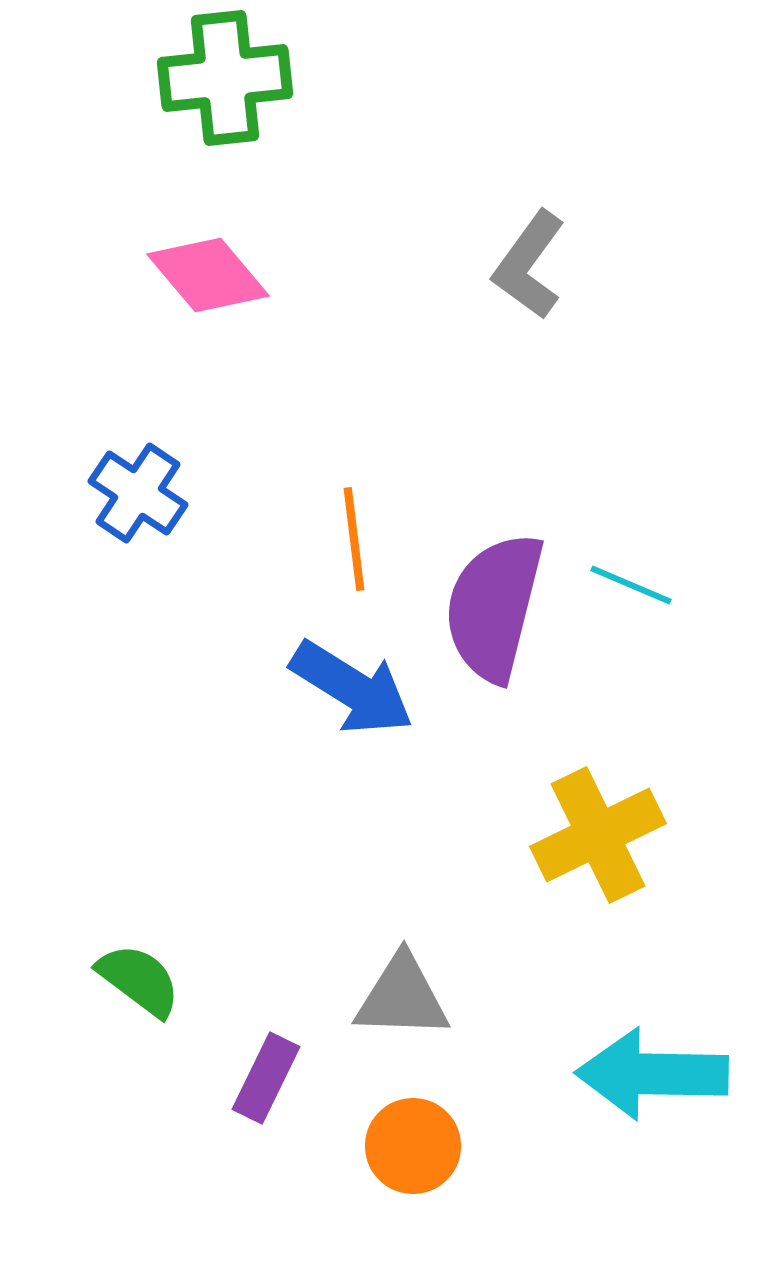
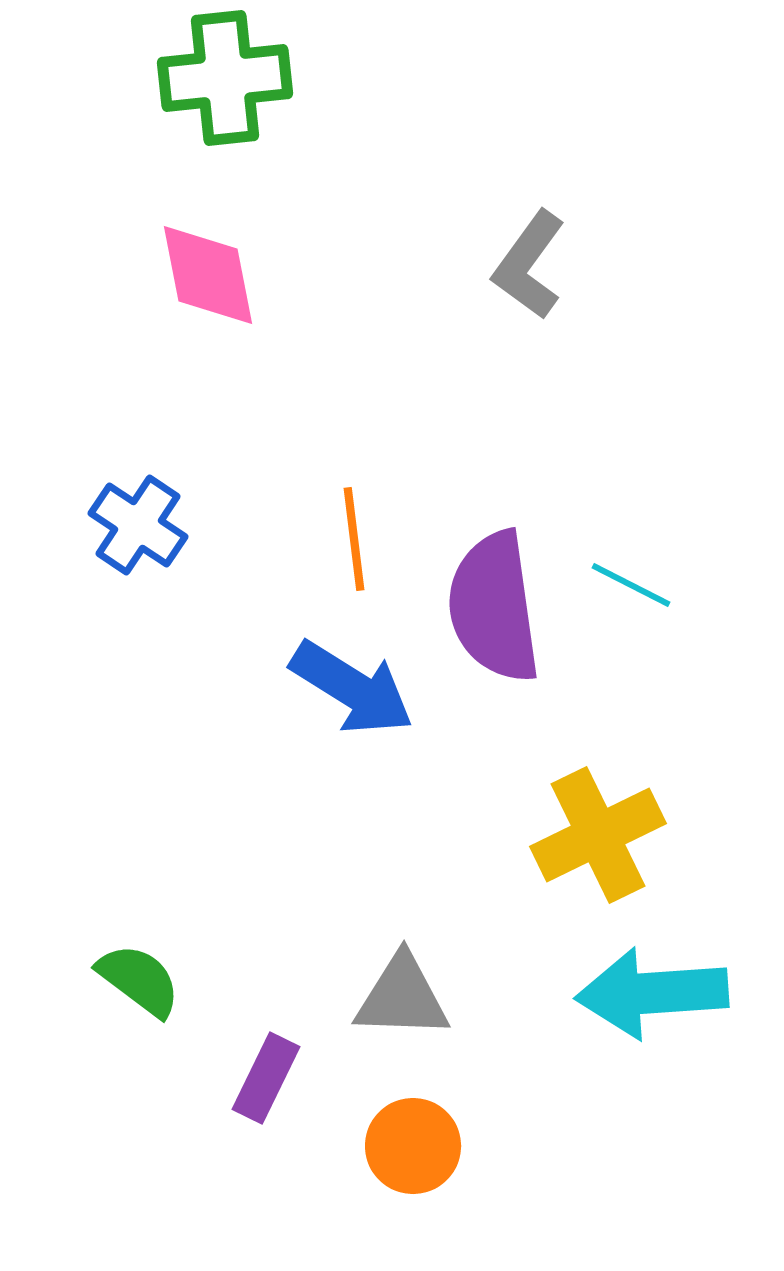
pink diamond: rotated 29 degrees clockwise
blue cross: moved 32 px down
cyan line: rotated 4 degrees clockwise
purple semicircle: rotated 22 degrees counterclockwise
cyan arrow: moved 81 px up; rotated 5 degrees counterclockwise
